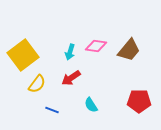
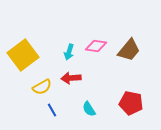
cyan arrow: moved 1 px left
red arrow: rotated 30 degrees clockwise
yellow semicircle: moved 5 px right, 3 px down; rotated 24 degrees clockwise
red pentagon: moved 8 px left, 2 px down; rotated 10 degrees clockwise
cyan semicircle: moved 2 px left, 4 px down
blue line: rotated 40 degrees clockwise
